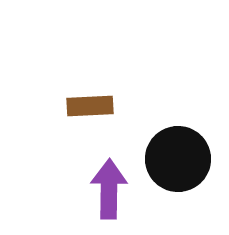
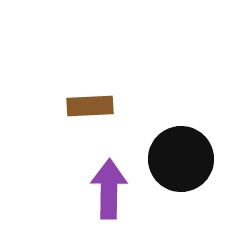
black circle: moved 3 px right
